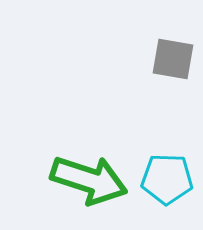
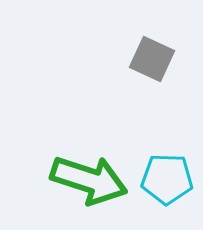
gray square: moved 21 px left; rotated 15 degrees clockwise
